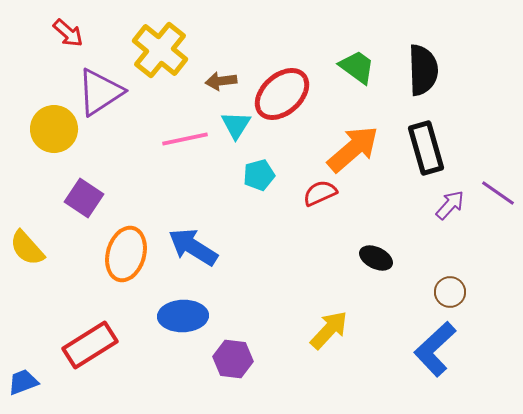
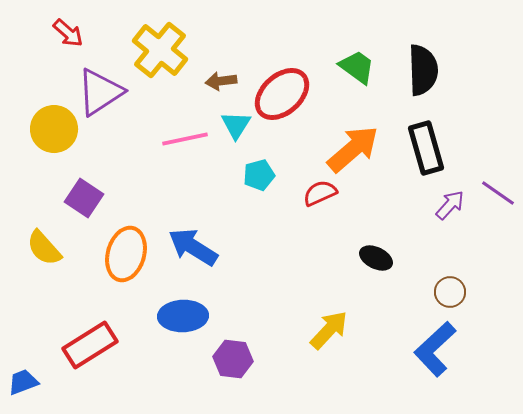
yellow semicircle: moved 17 px right
